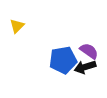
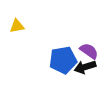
yellow triangle: rotated 35 degrees clockwise
